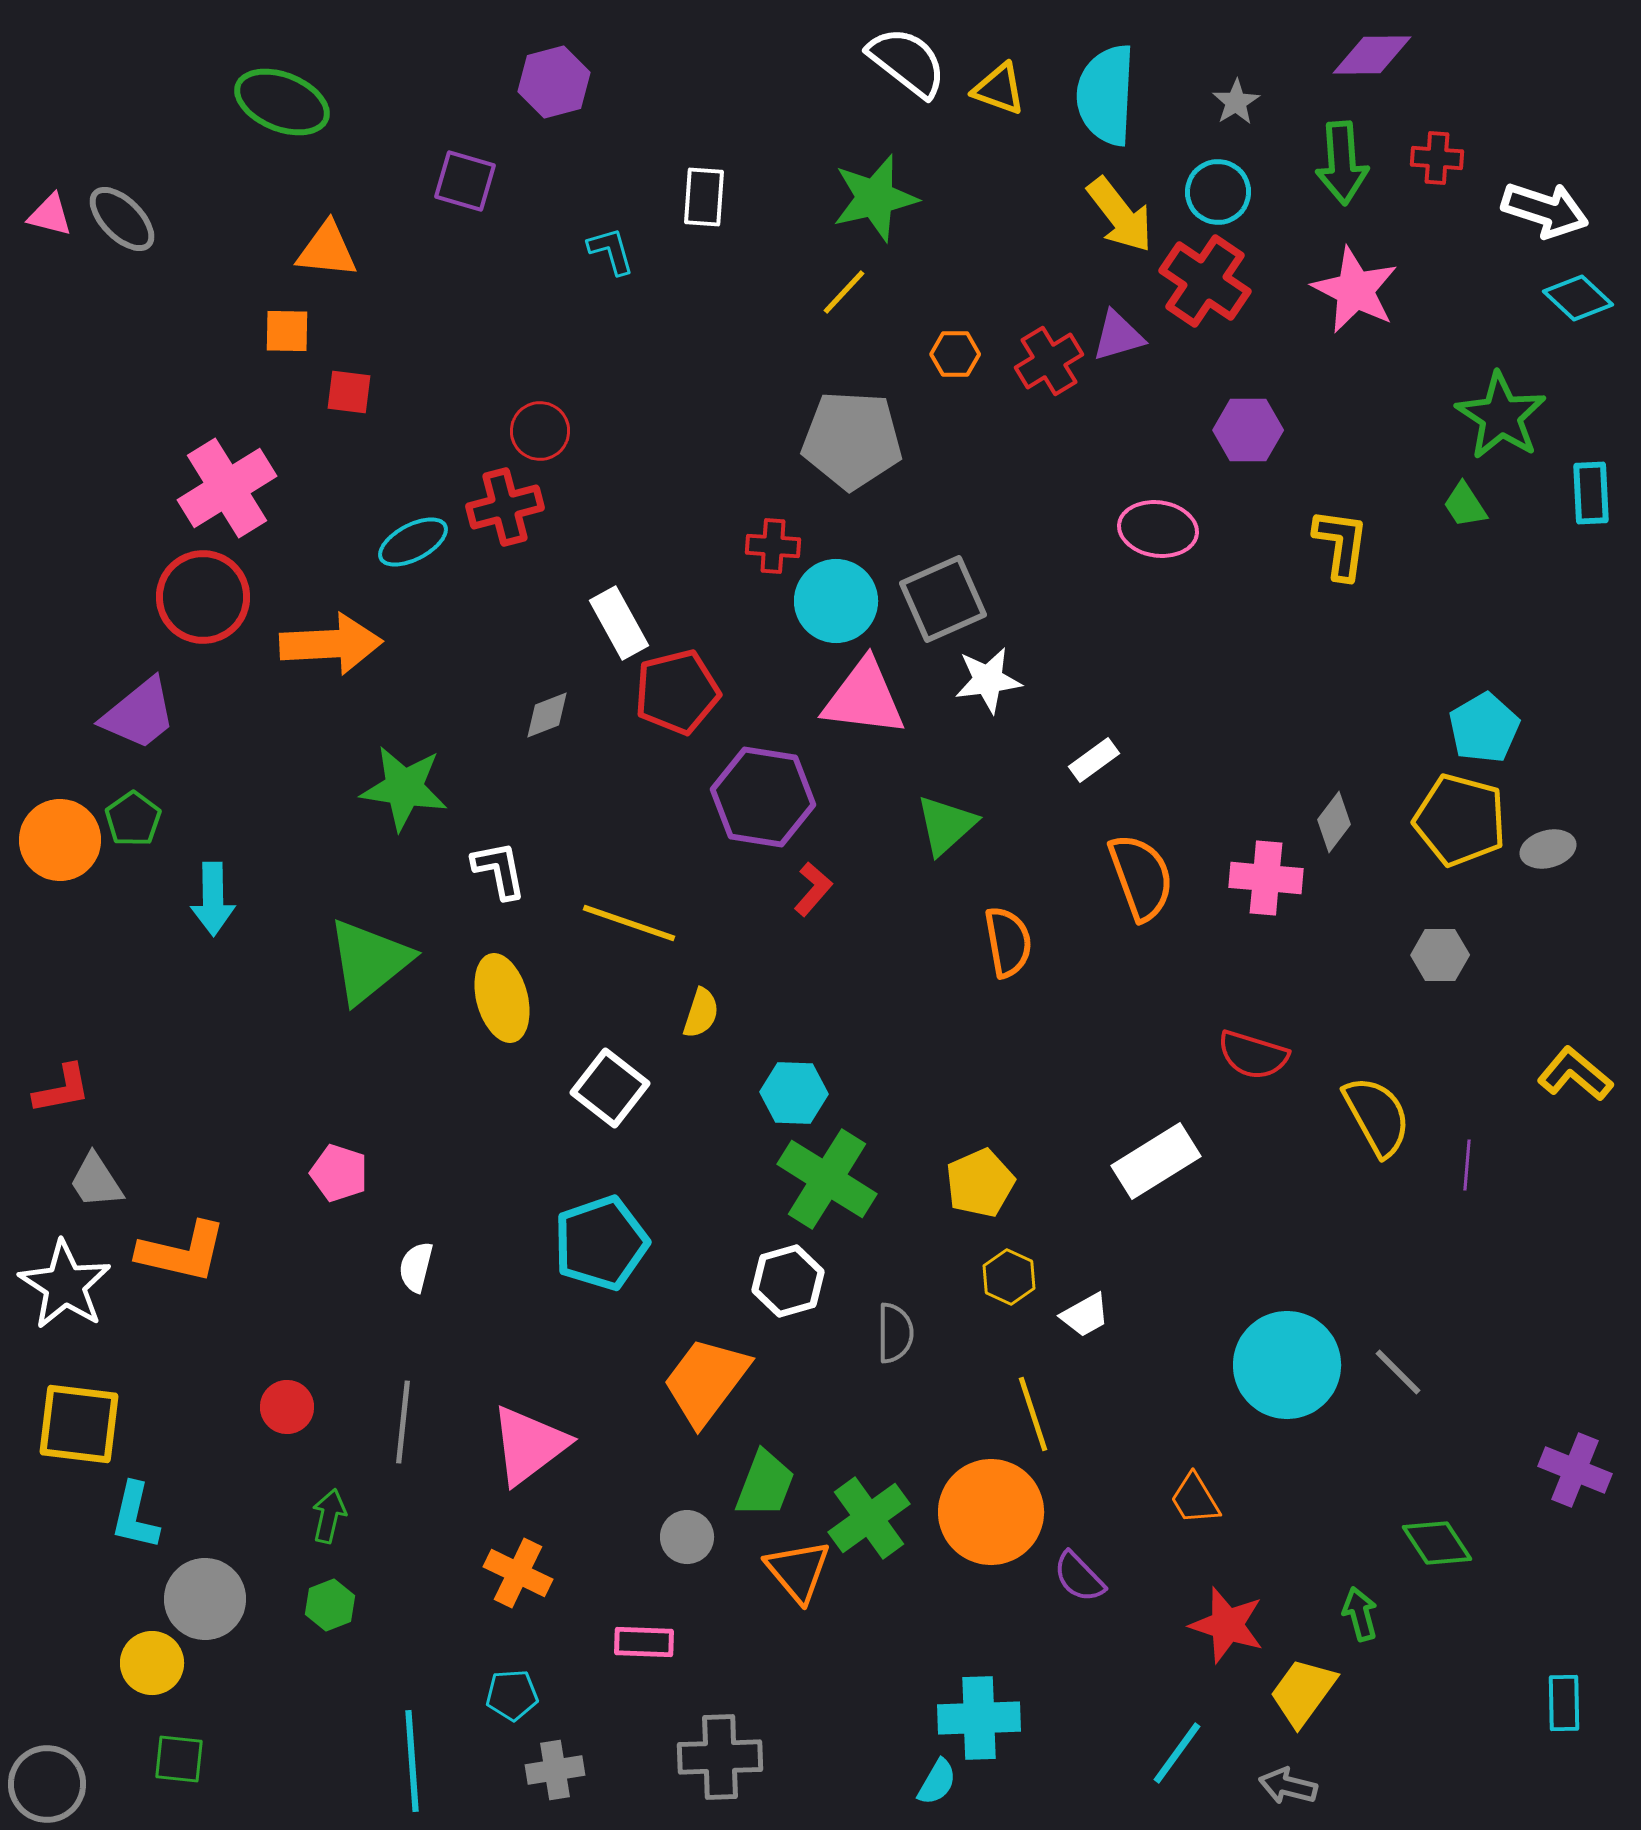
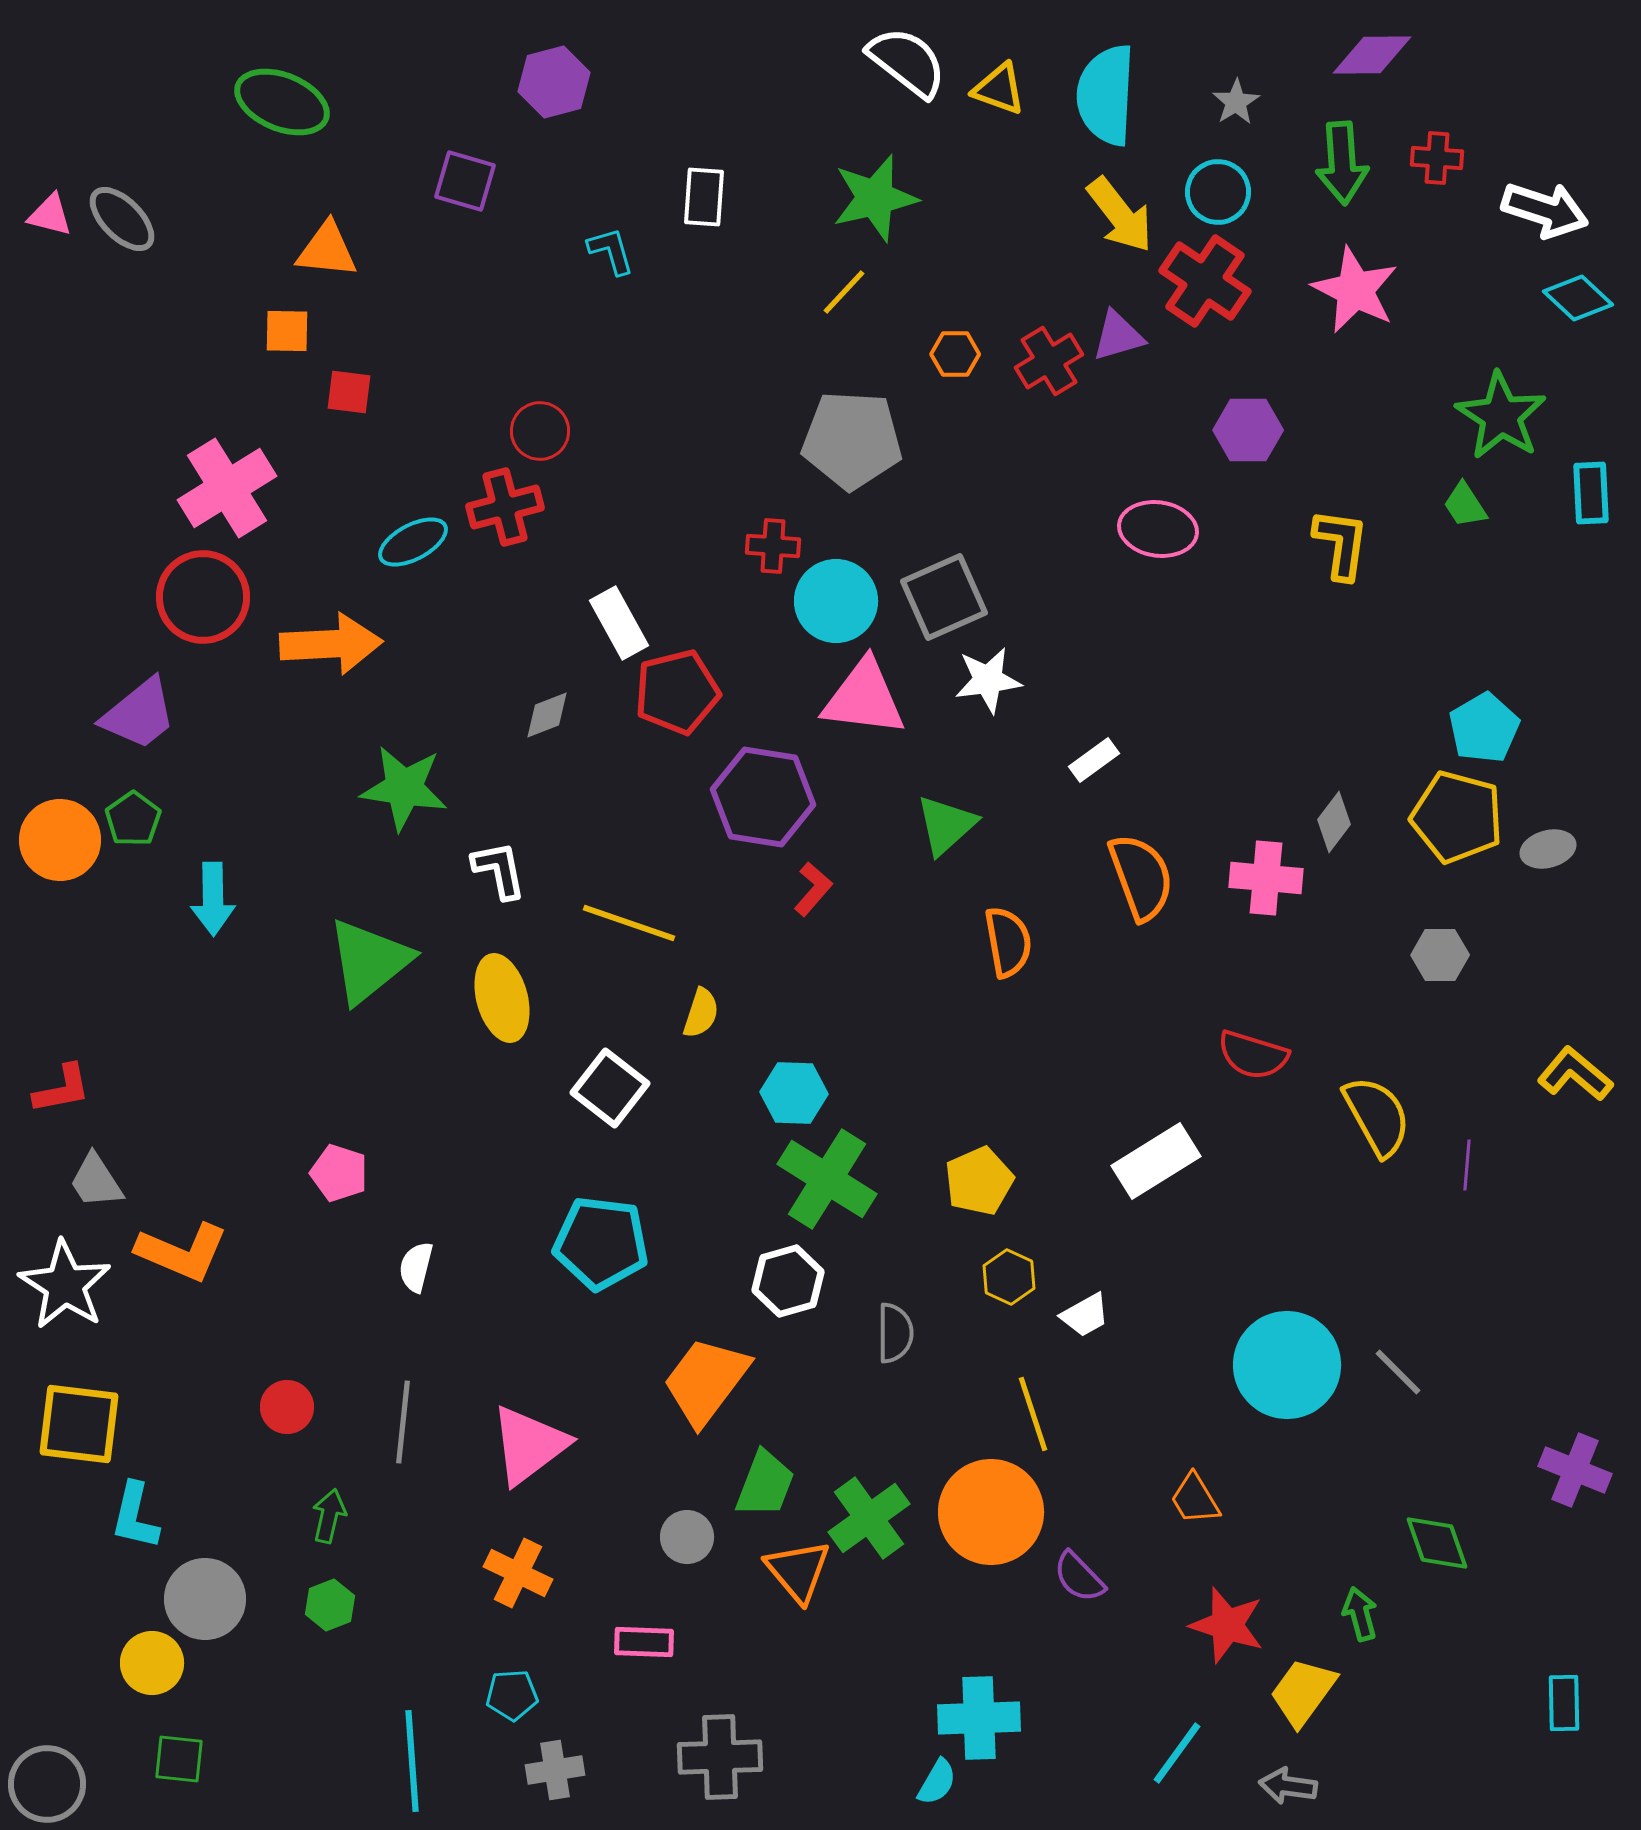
gray square at (943, 599): moved 1 px right, 2 px up
yellow pentagon at (1460, 820): moved 3 px left, 3 px up
yellow pentagon at (980, 1183): moved 1 px left, 2 px up
cyan pentagon at (601, 1243): rotated 26 degrees clockwise
orange L-shape at (182, 1252): rotated 10 degrees clockwise
green diamond at (1437, 1543): rotated 14 degrees clockwise
gray arrow at (1288, 1786): rotated 6 degrees counterclockwise
